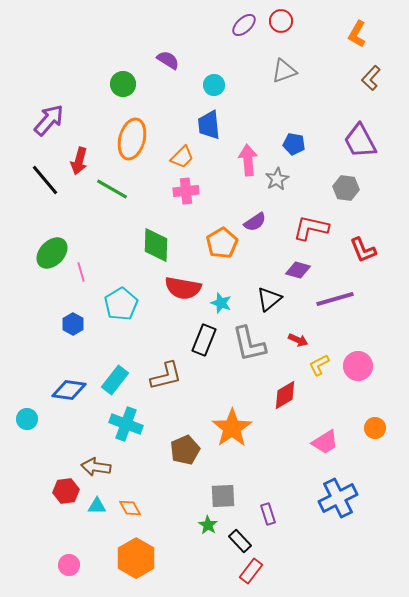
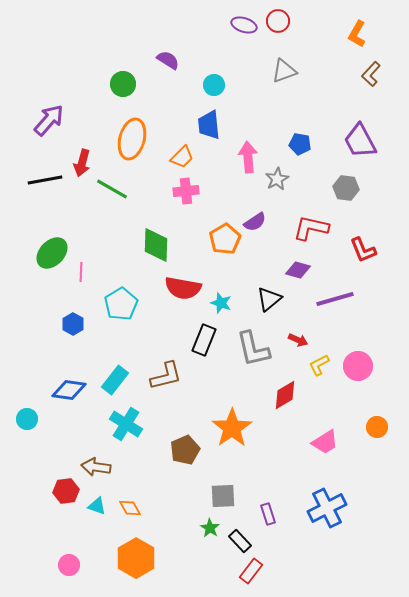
red circle at (281, 21): moved 3 px left
purple ellipse at (244, 25): rotated 60 degrees clockwise
brown L-shape at (371, 78): moved 4 px up
blue pentagon at (294, 144): moved 6 px right
pink arrow at (248, 160): moved 3 px up
red arrow at (79, 161): moved 3 px right, 2 px down
black line at (45, 180): rotated 60 degrees counterclockwise
orange pentagon at (222, 243): moved 3 px right, 4 px up
pink line at (81, 272): rotated 18 degrees clockwise
gray L-shape at (249, 344): moved 4 px right, 5 px down
cyan cross at (126, 424): rotated 12 degrees clockwise
orange circle at (375, 428): moved 2 px right, 1 px up
blue cross at (338, 498): moved 11 px left, 10 px down
cyan triangle at (97, 506): rotated 18 degrees clockwise
green star at (208, 525): moved 2 px right, 3 px down
